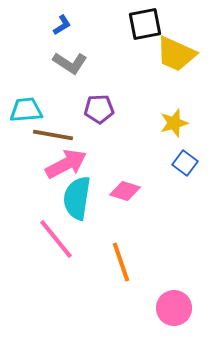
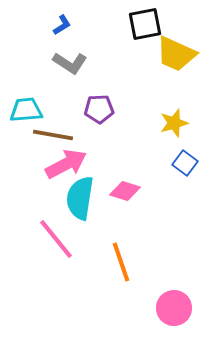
cyan semicircle: moved 3 px right
